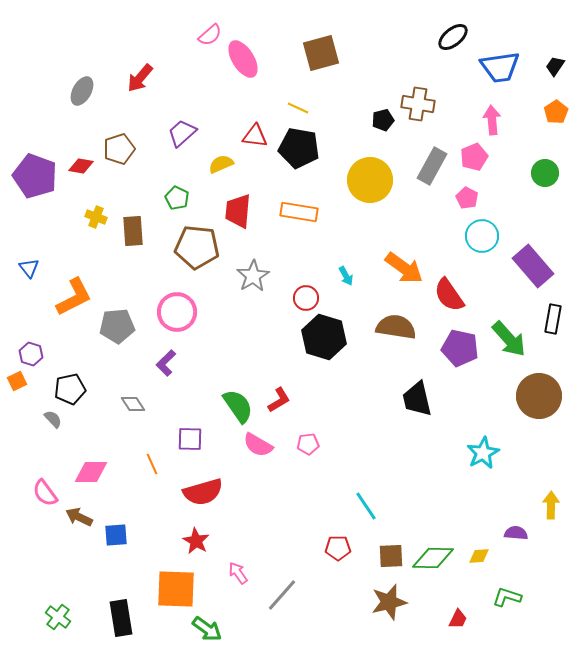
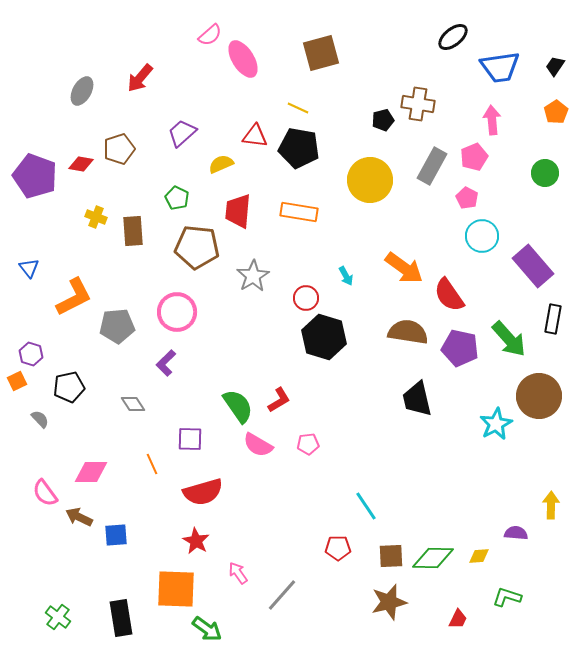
red diamond at (81, 166): moved 2 px up
brown semicircle at (396, 327): moved 12 px right, 5 px down
black pentagon at (70, 389): moved 1 px left, 2 px up
gray semicircle at (53, 419): moved 13 px left
cyan star at (483, 453): moved 13 px right, 29 px up
